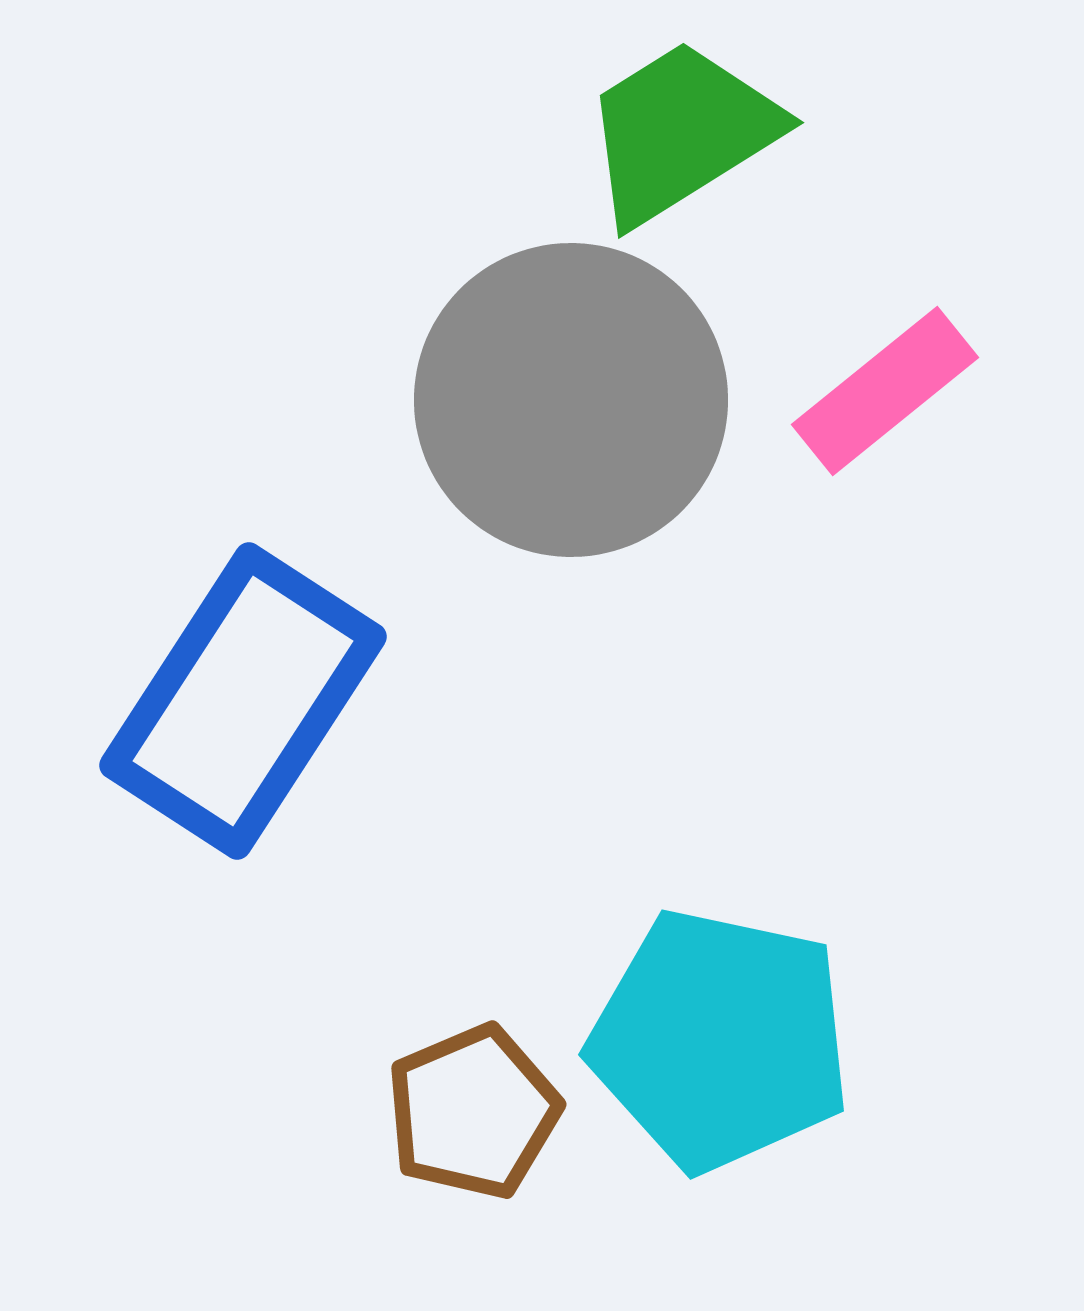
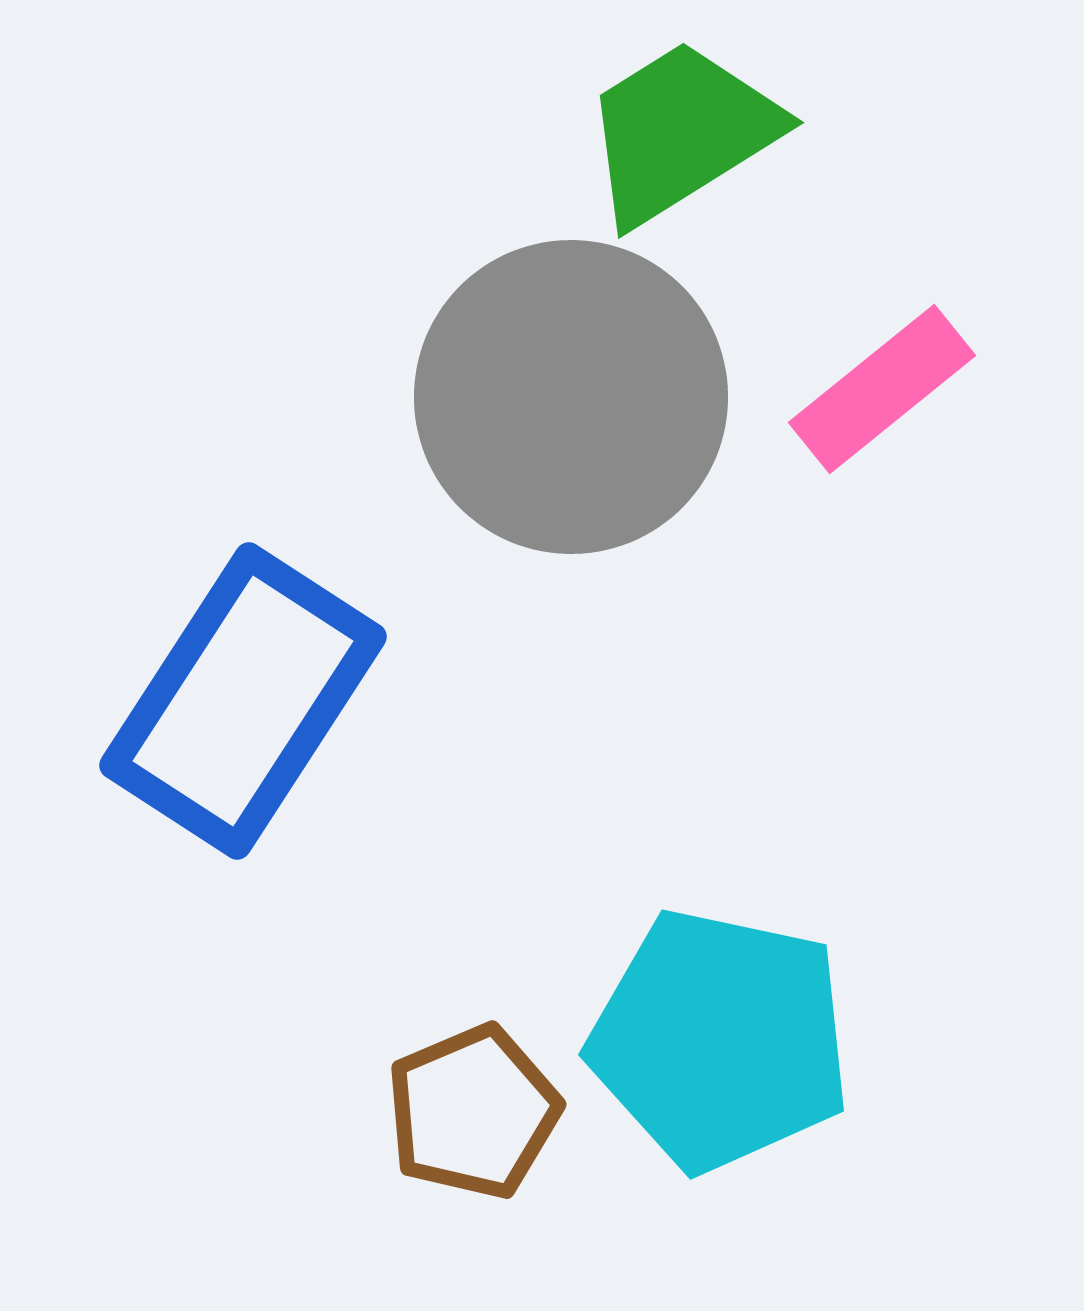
pink rectangle: moved 3 px left, 2 px up
gray circle: moved 3 px up
